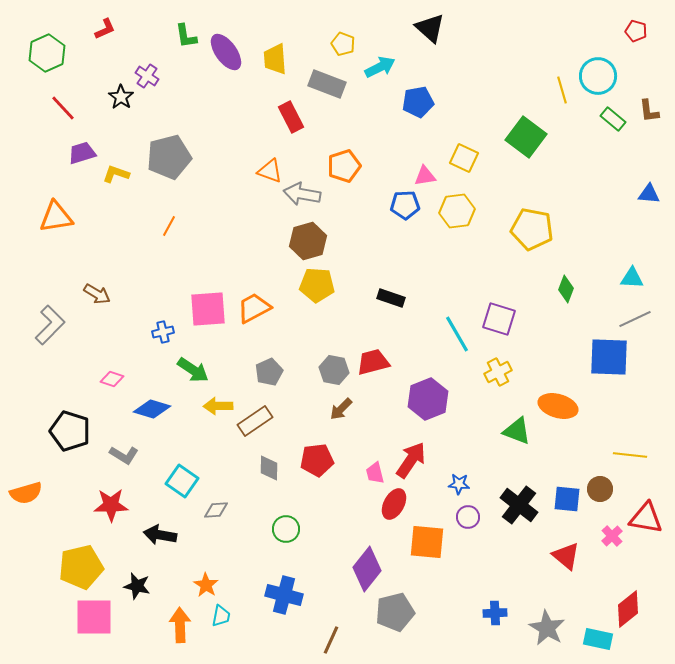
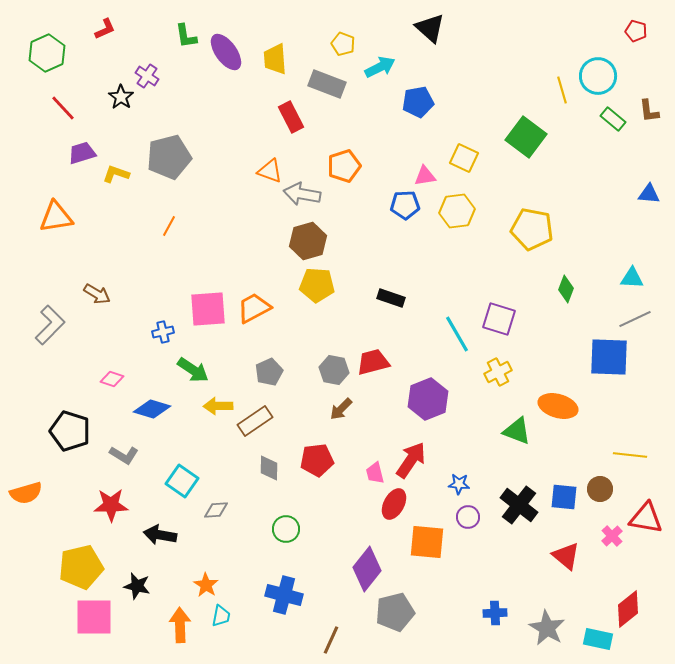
blue square at (567, 499): moved 3 px left, 2 px up
